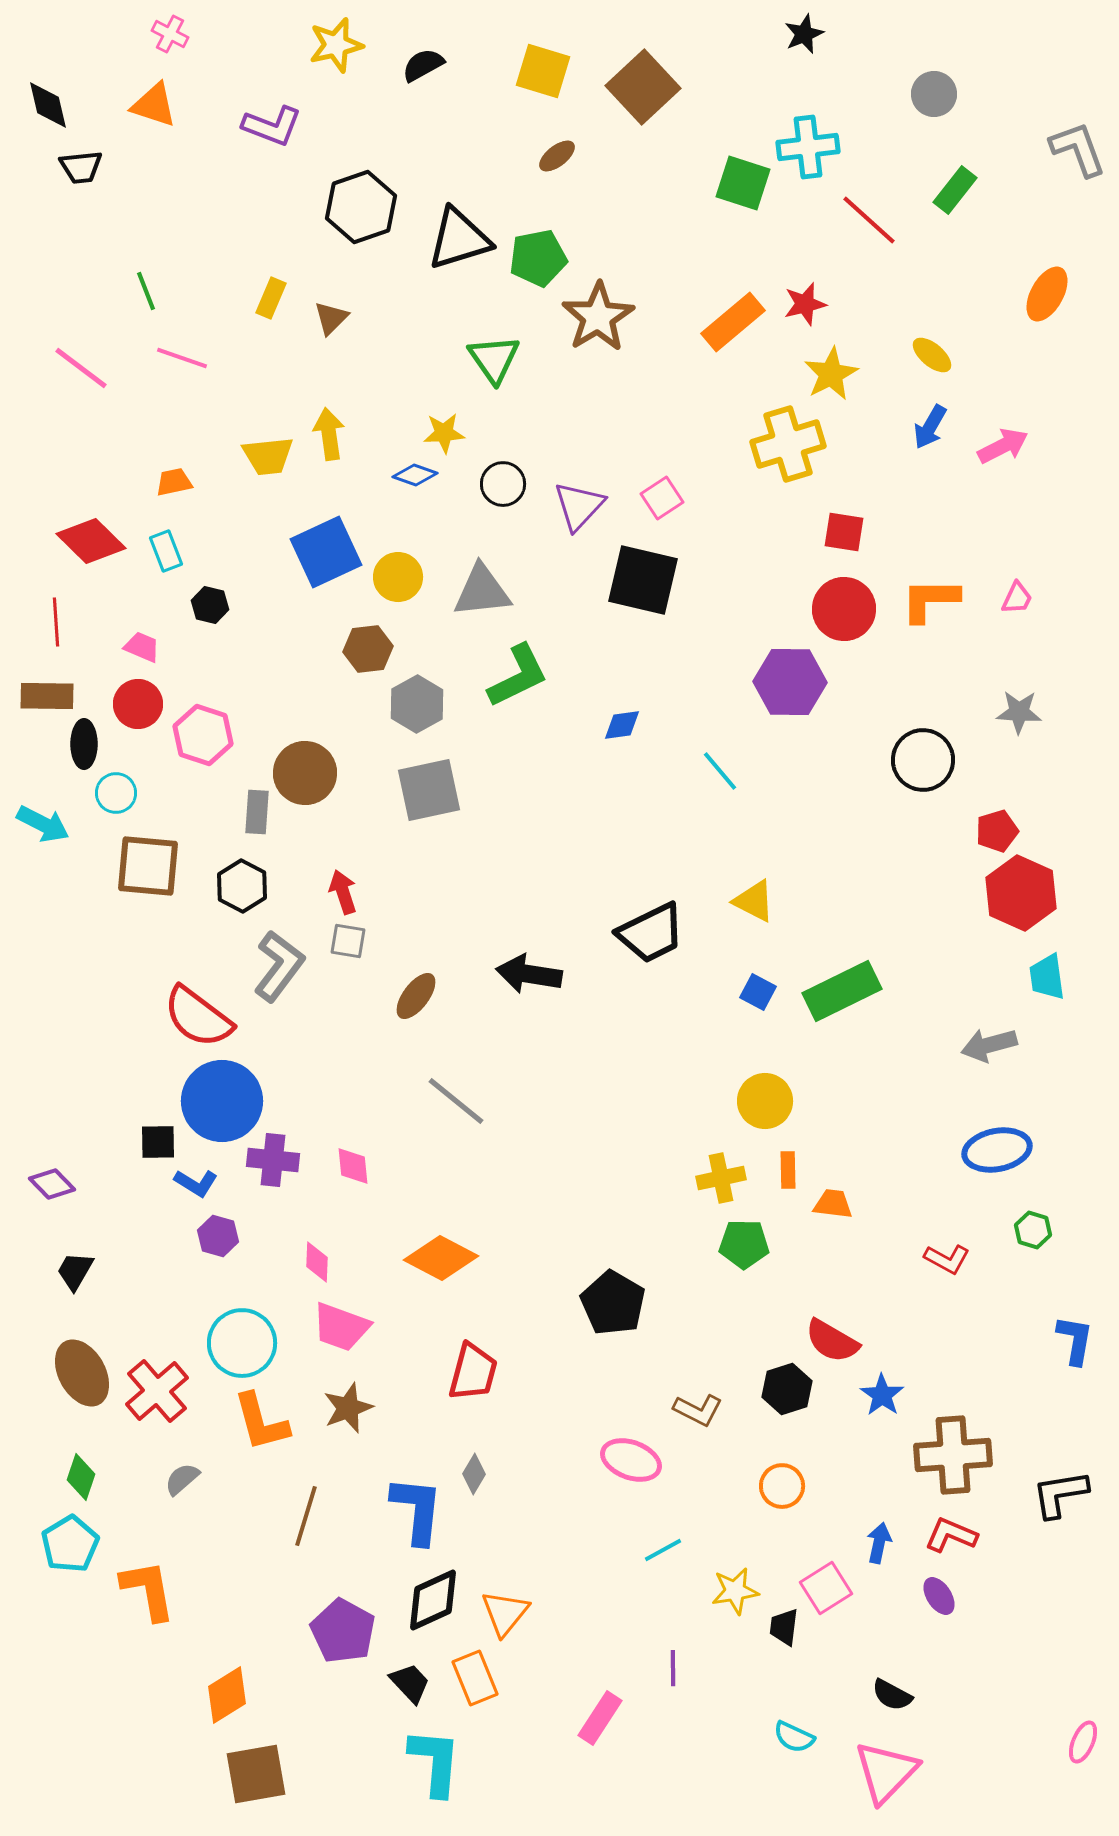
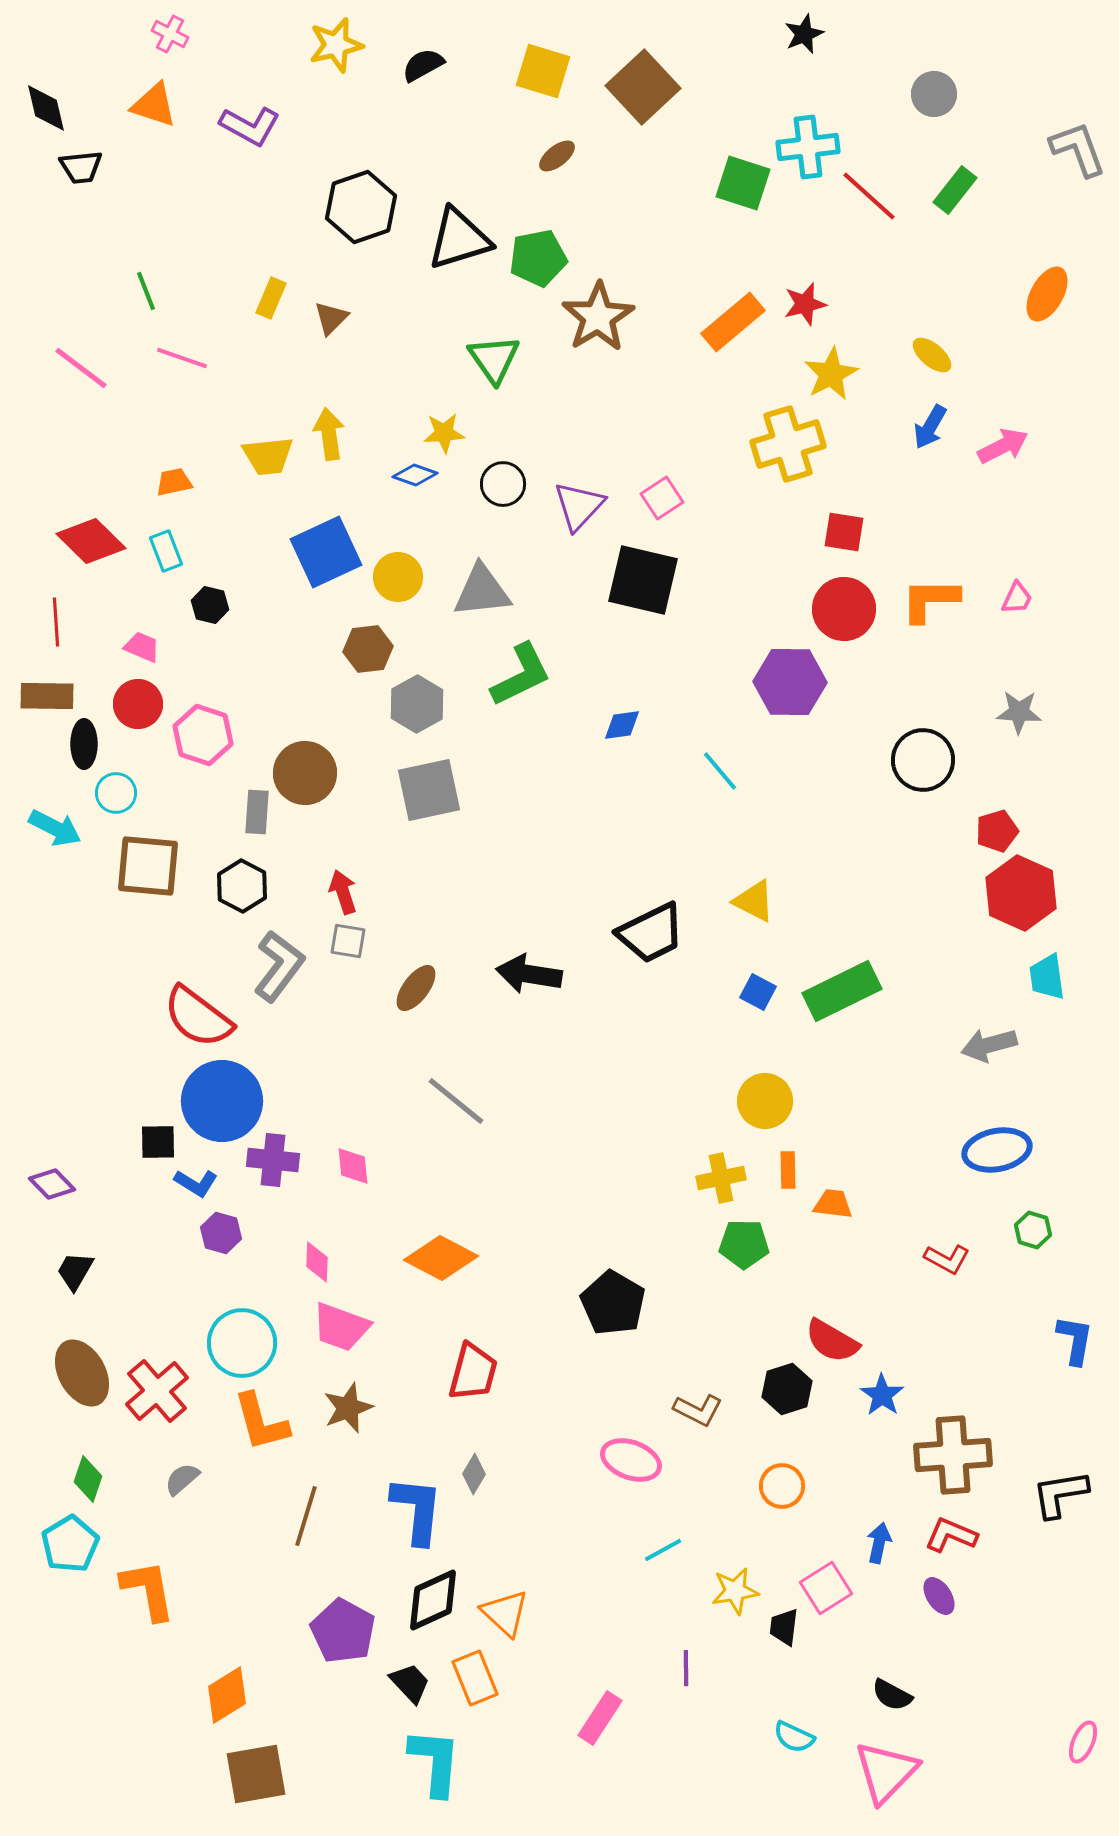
black diamond at (48, 105): moved 2 px left, 3 px down
purple L-shape at (272, 126): moved 22 px left; rotated 8 degrees clockwise
red line at (869, 220): moved 24 px up
green L-shape at (518, 676): moved 3 px right, 1 px up
cyan arrow at (43, 824): moved 12 px right, 4 px down
brown ellipse at (416, 996): moved 8 px up
purple hexagon at (218, 1236): moved 3 px right, 3 px up
green diamond at (81, 1477): moved 7 px right, 2 px down
orange triangle at (505, 1613): rotated 26 degrees counterclockwise
purple line at (673, 1668): moved 13 px right
